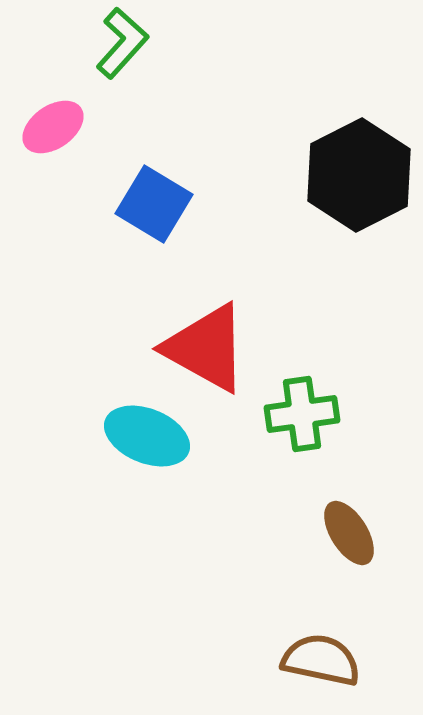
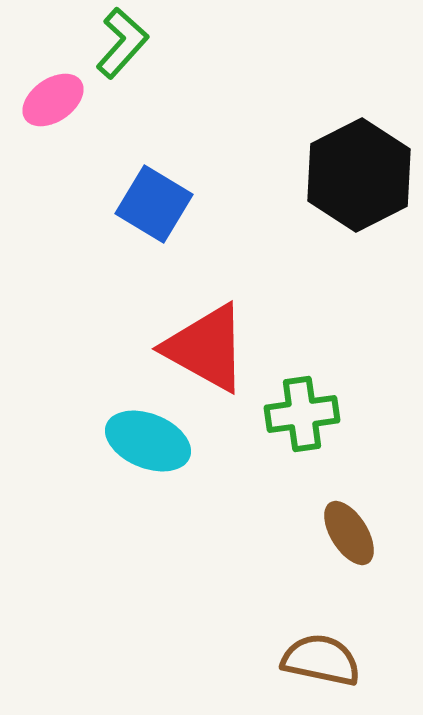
pink ellipse: moved 27 px up
cyan ellipse: moved 1 px right, 5 px down
